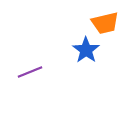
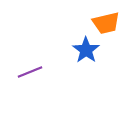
orange trapezoid: moved 1 px right
